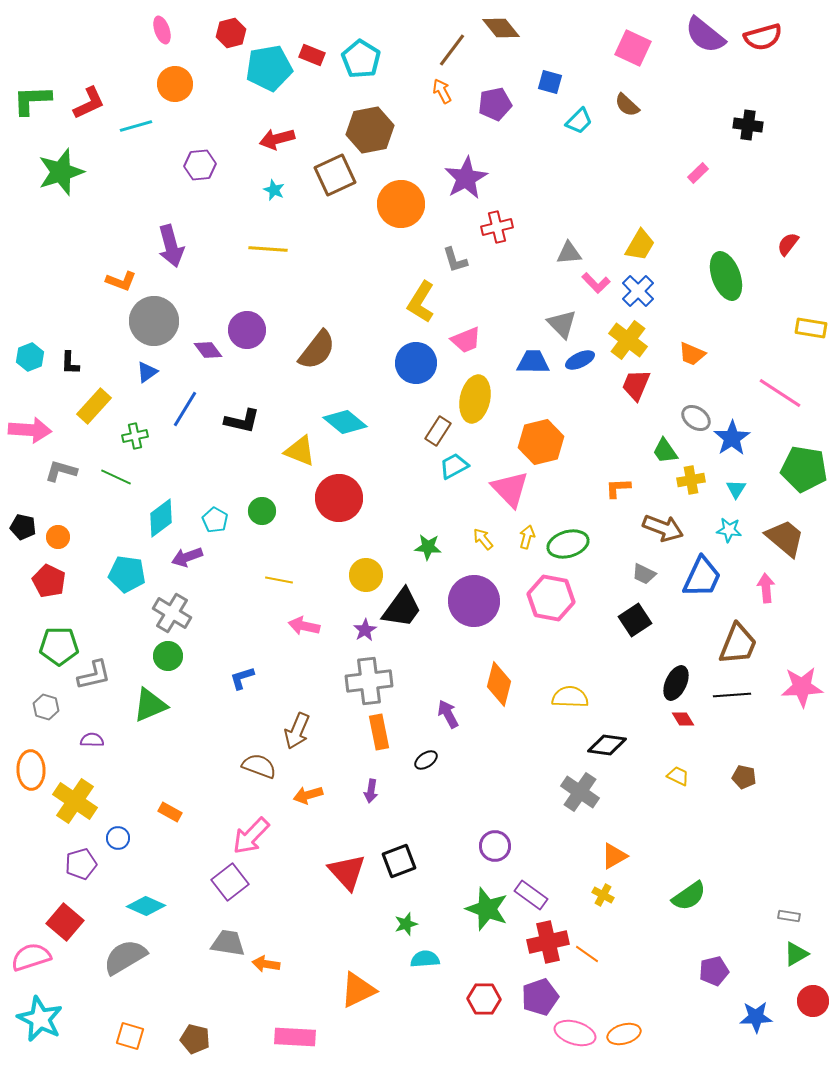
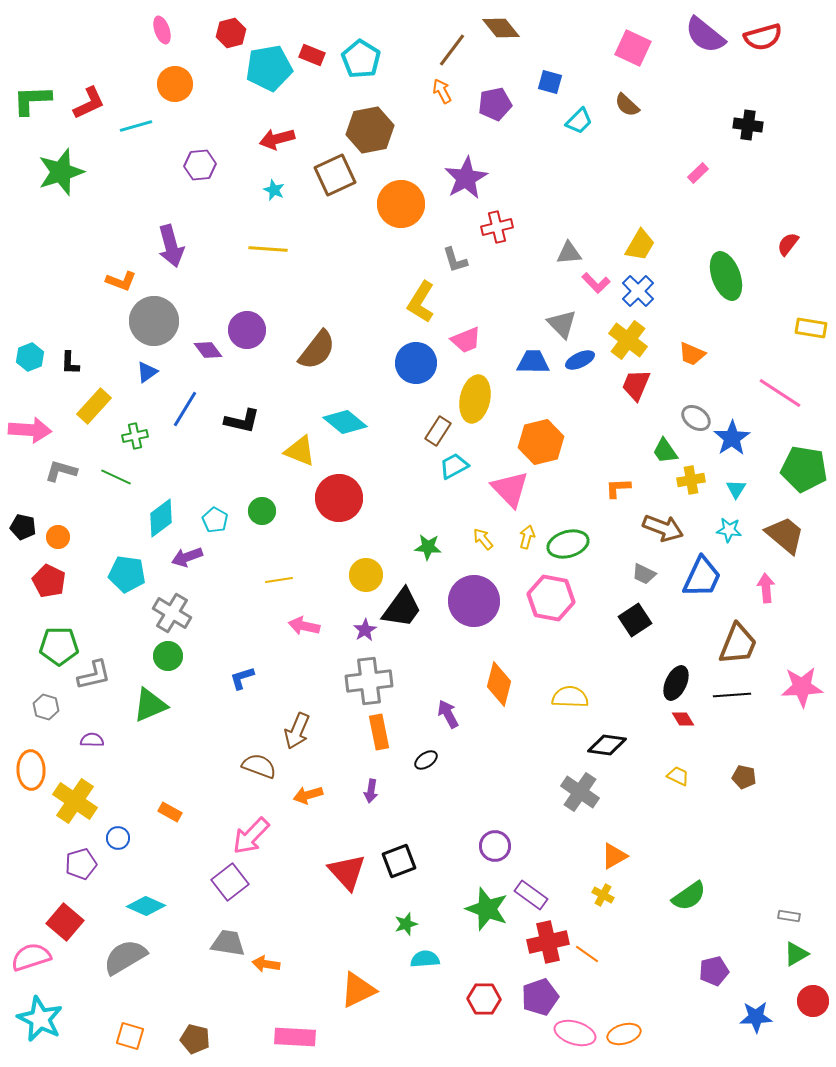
brown trapezoid at (785, 538): moved 3 px up
yellow line at (279, 580): rotated 20 degrees counterclockwise
